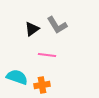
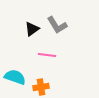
cyan semicircle: moved 2 px left
orange cross: moved 1 px left, 2 px down
